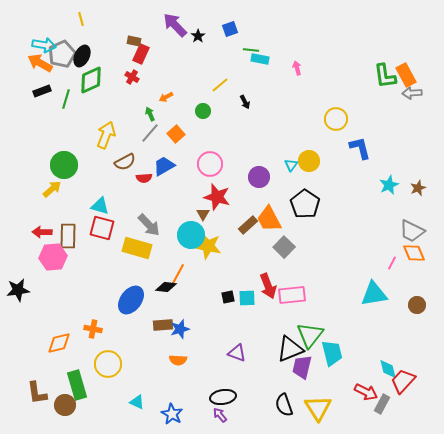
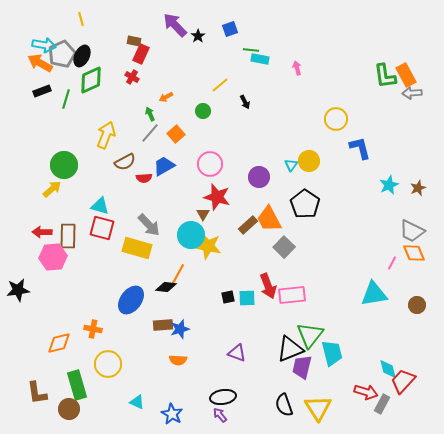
red arrow at (366, 392): rotated 10 degrees counterclockwise
brown circle at (65, 405): moved 4 px right, 4 px down
